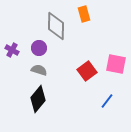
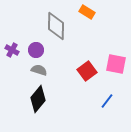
orange rectangle: moved 3 px right, 2 px up; rotated 42 degrees counterclockwise
purple circle: moved 3 px left, 2 px down
